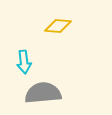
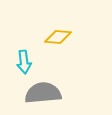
yellow diamond: moved 11 px down
